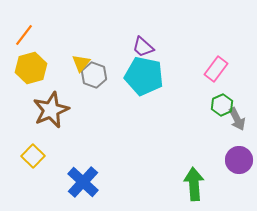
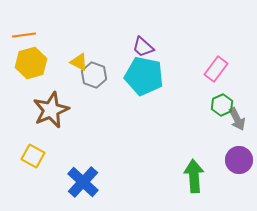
orange line: rotated 45 degrees clockwise
yellow triangle: moved 2 px left, 1 px up; rotated 42 degrees counterclockwise
yellow hexagon: moved 5 px up
yellow square: rotated 15 degrees counterclockwise
green arrow: moved 8 px up
